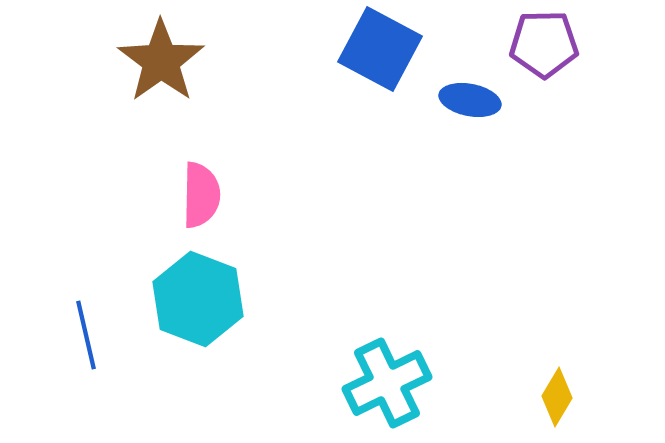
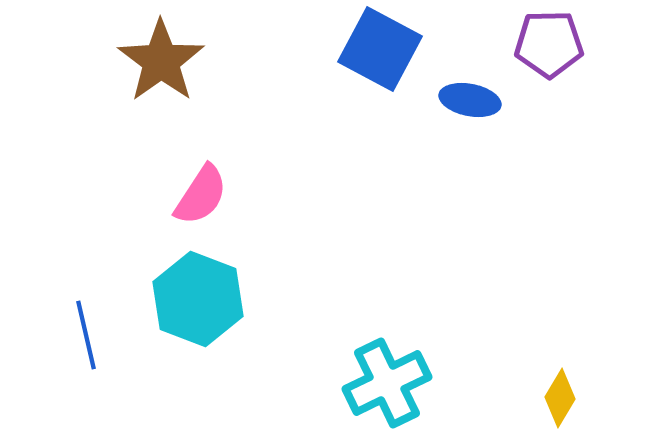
purple pentagon: moved 5 px right
pink semicircle: rotated 32 degrees clockwise
yellow diamond: moved 3 px right, 1 px down
